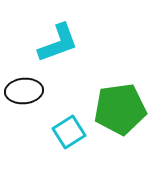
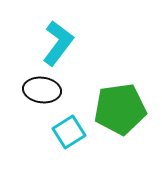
cyan L-shape: rotated 33 degrees counterclockwise
black ellipse: moved 18 px right, 1 px up; rotated 12 degrees clockwise
